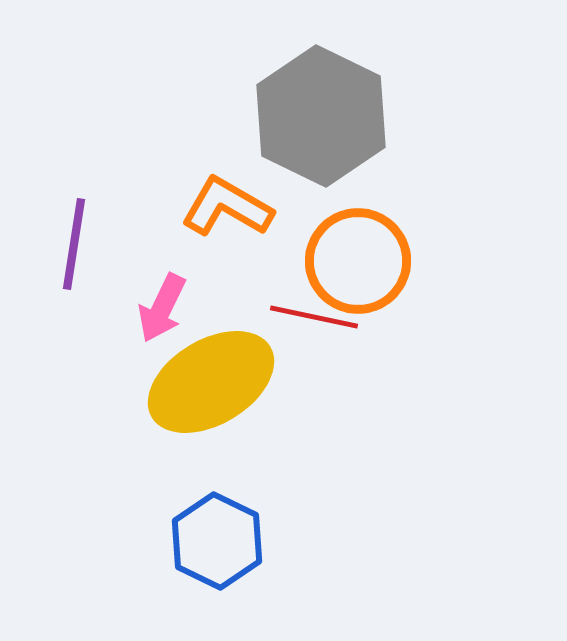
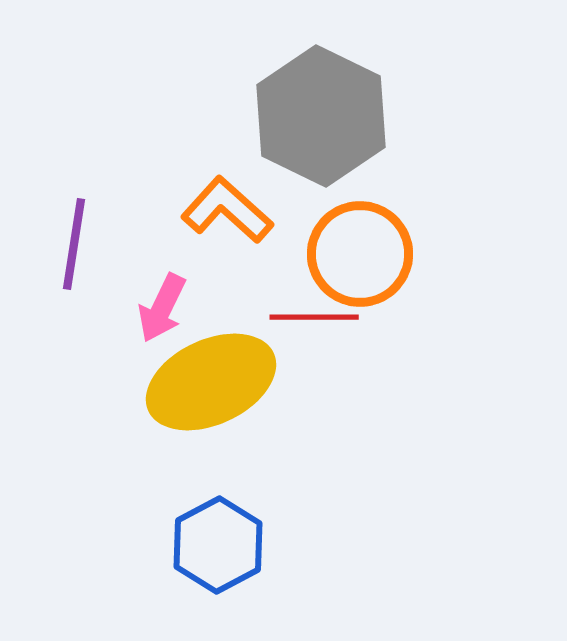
orange L-shape: moved 3 px down; rotated 12 degrees clockwise
orange circle: moved 2 px right, 7 px up
red line: rotated 12 degrees counterclockwise
yellow ellipse: rotated 6 degrees clockwise
blue hexagon: moved 1 px right, 4 px down; rotated 6 degrees clockwise
